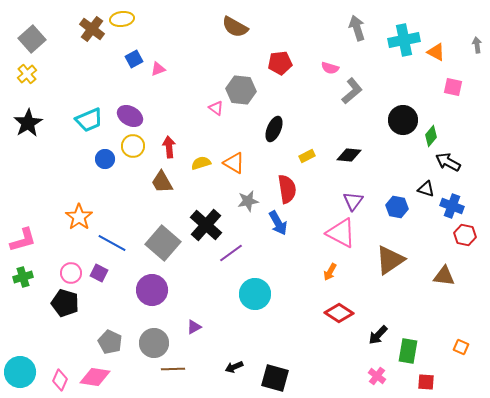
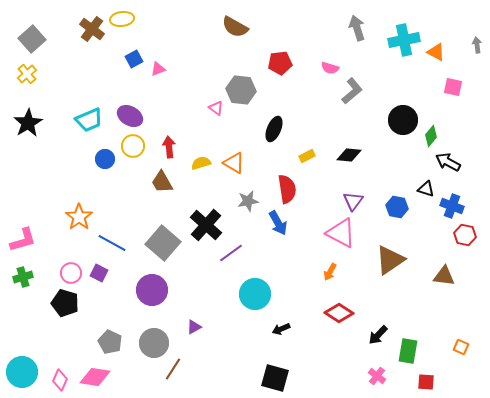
black arrow at (234, 367): moved 47 px right, 38 px up
brown line at (173, 369): rotated 55 degrees counterclockwise
cyan circle at (20, 372): moved 2 px right
